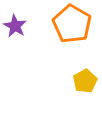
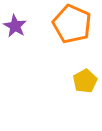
orange pentagon: rotated 6 degrees counterclockwise
